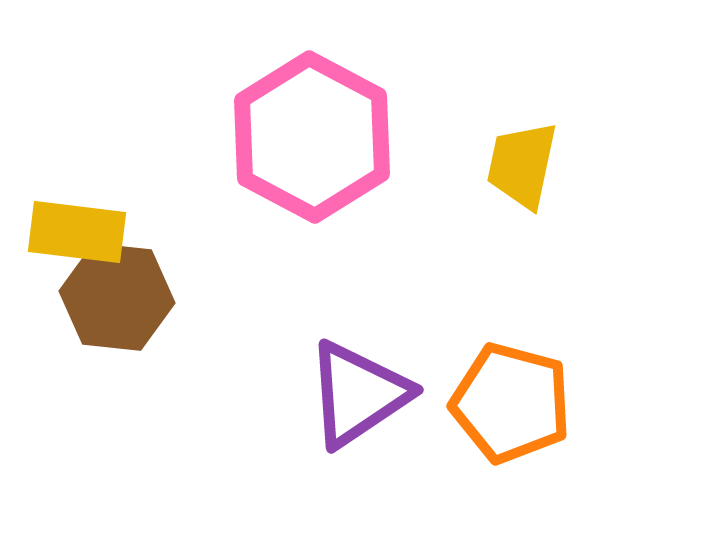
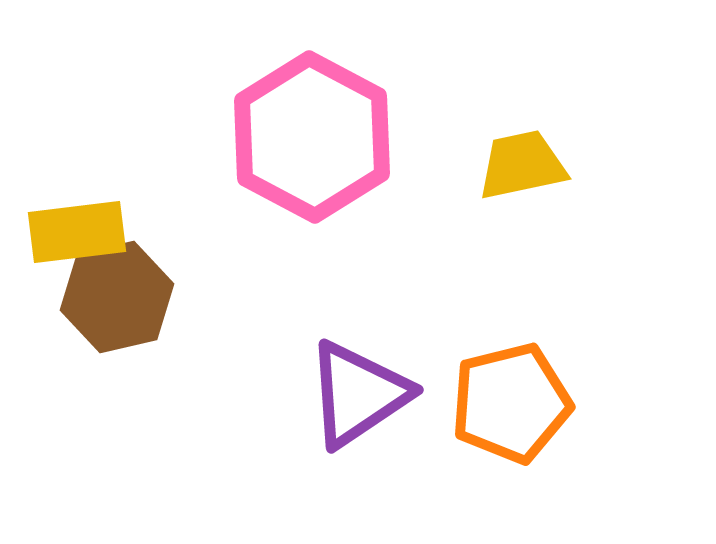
yellow trapezoid: rotated 66 degrees clockwise
yellow rectangle: rotated 14 degrees counterclockwise
brown hexagon: rotated 19 degrees counterclockwise
orange pentagon: rotated 29 degrees counterclockwise
